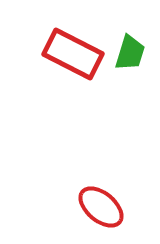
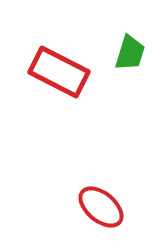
red rectangle: moved 14 px left, 18 px down
